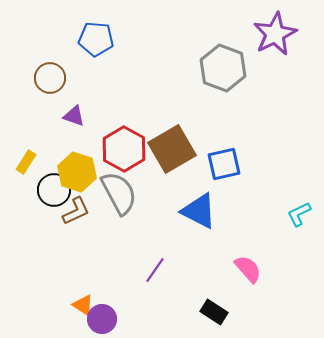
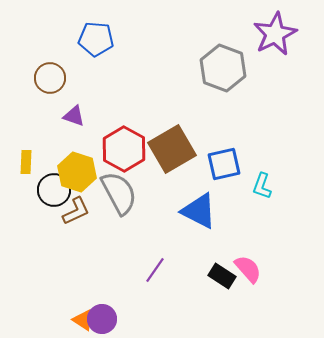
yellow rectangle: rotated 30 degrees counterclockwise
cyan L-shape: moved 37 px left, 28 px up; rotated 44 degrees counterclockwise
orange triangle: moved 15 px down
black rectangle: moved 8 px right, 36 px up
